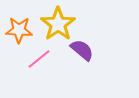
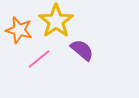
yellow star: moved 2 px left, 3 px up
orange star: rotated 12 degrees clockwise
